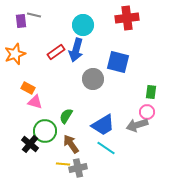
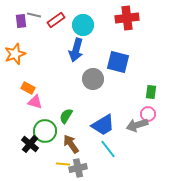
red rectangle: moved 32 px up
pink circle: moved 1 px right, 2 px down
cyan line: moved 2 px right, 1 px down; rotated 18 degrees clockwise
